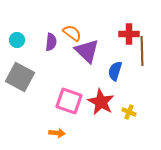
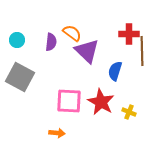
pink square: rotated 16 degrees counterclockwise
